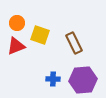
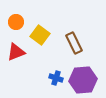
orange circle: moved 1 px left, 1 px up
yellow square: rotated 18 degrees clockwise
red triangle: moved 6 px down
blue cross: moved 3 px right, 1 px up; rotated 16 degrees clockwise
